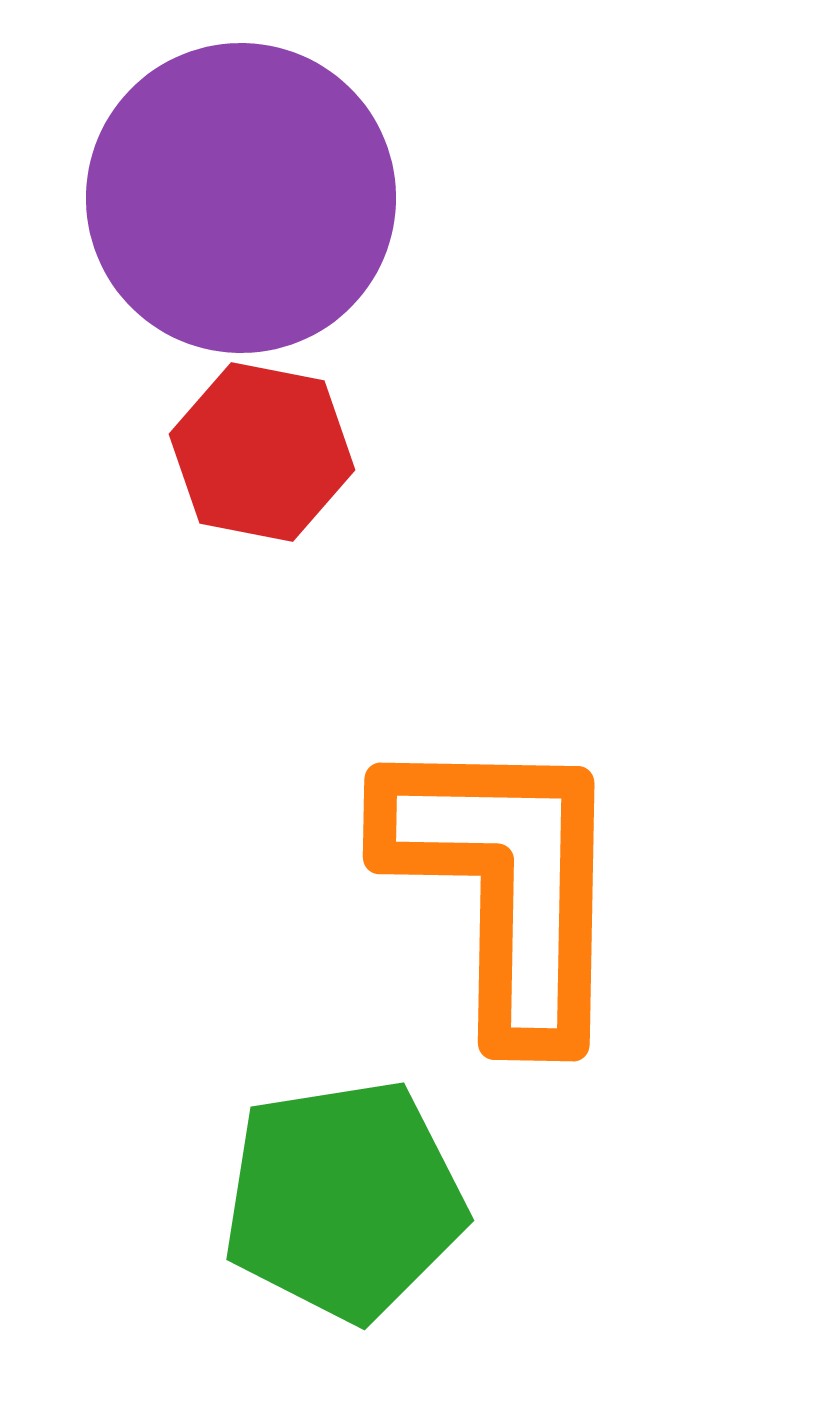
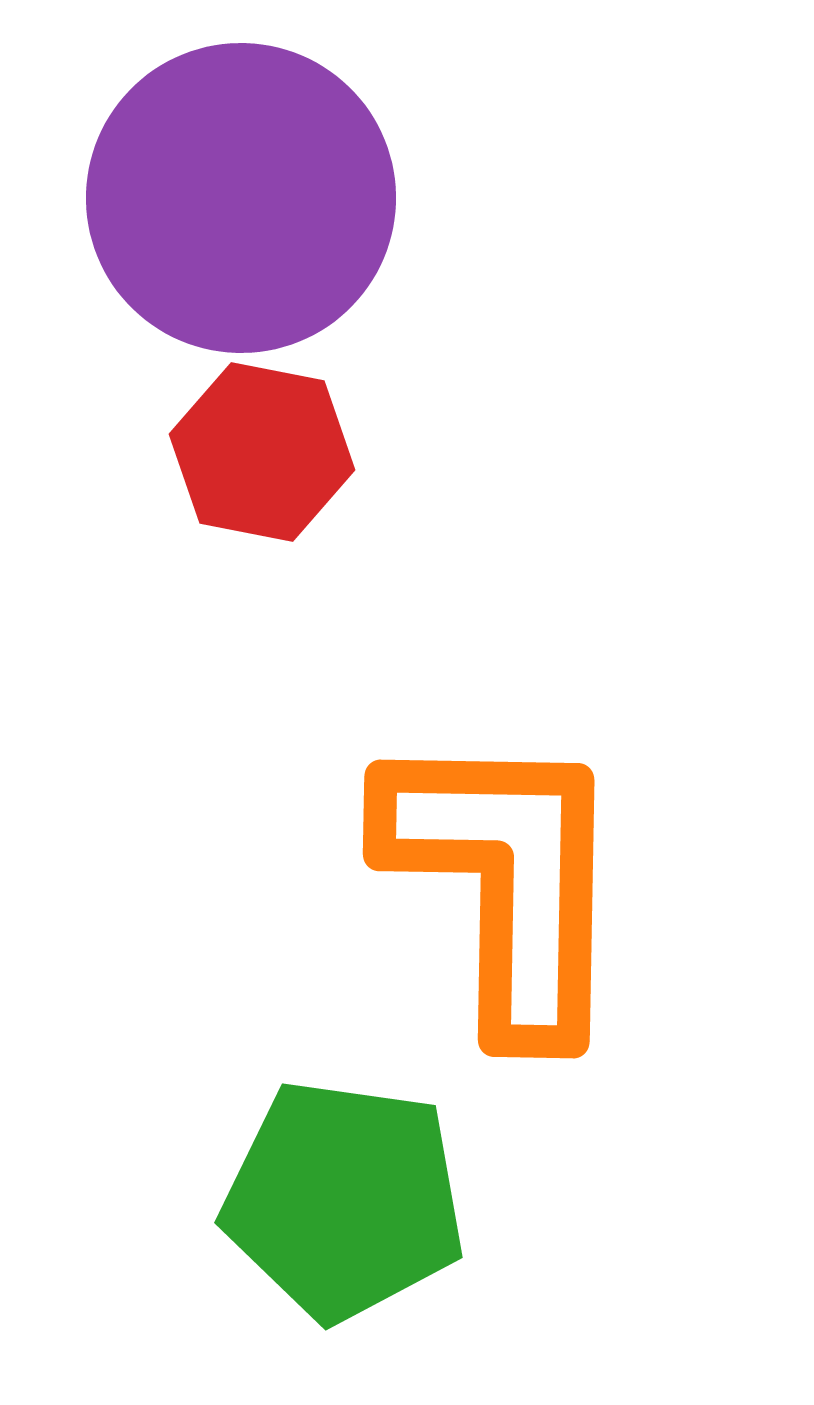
orange L-shape: moved 3 px up
green pentagon: rotated 17 degrees clockwise
